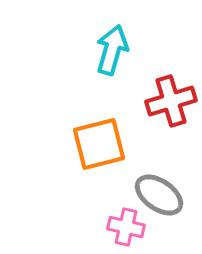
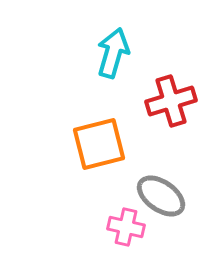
cyan arrow: moved 1 px right, 3 px down
gray ellipse: moved 2 px right, 1 px down
